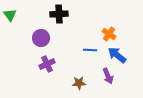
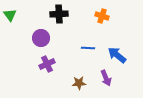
orange cross: moved 7 px left, 18 px up; rotated 16 degrees counterclockwise
blue line: moved 2 px left, 2 px up
purple arrow: moved 2 px left, 2 px down
